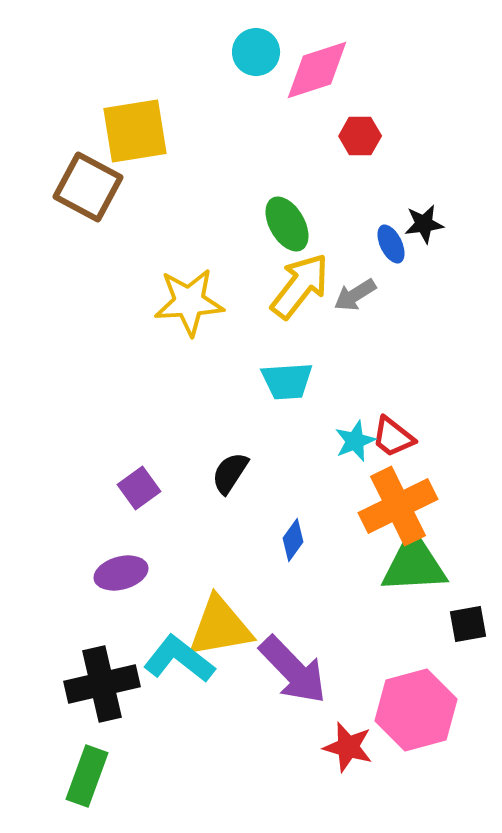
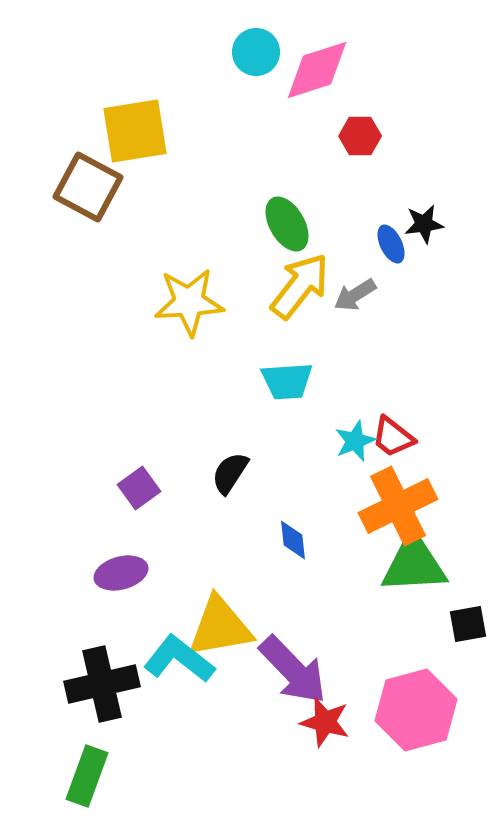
blue diamond: rotated 42 degrees counterclockwise
red star: moved 23 px left, 25 px up
